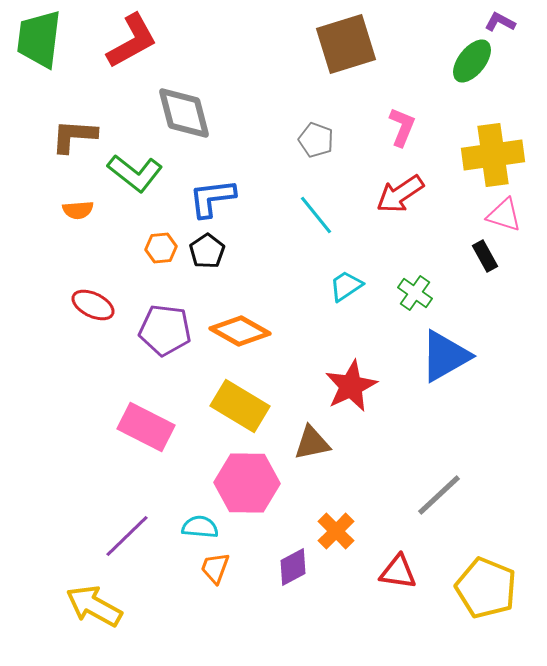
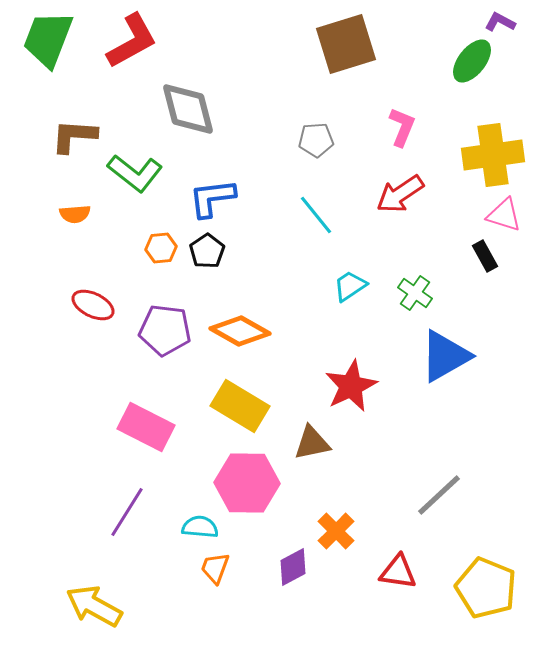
green trapezoid: moved 9 px right; rotated 14 degrees clockwise
gray diamond: moved 4 px right, 4 px up
gray pentagon: rotated 24 degrees counterclockwise
orange semicircle: moved 3 px left, 4 px down
cyan trapezoid: moved 4 px right
purple line: moved 24 px up; rotated 14 degrees counterclockwise
